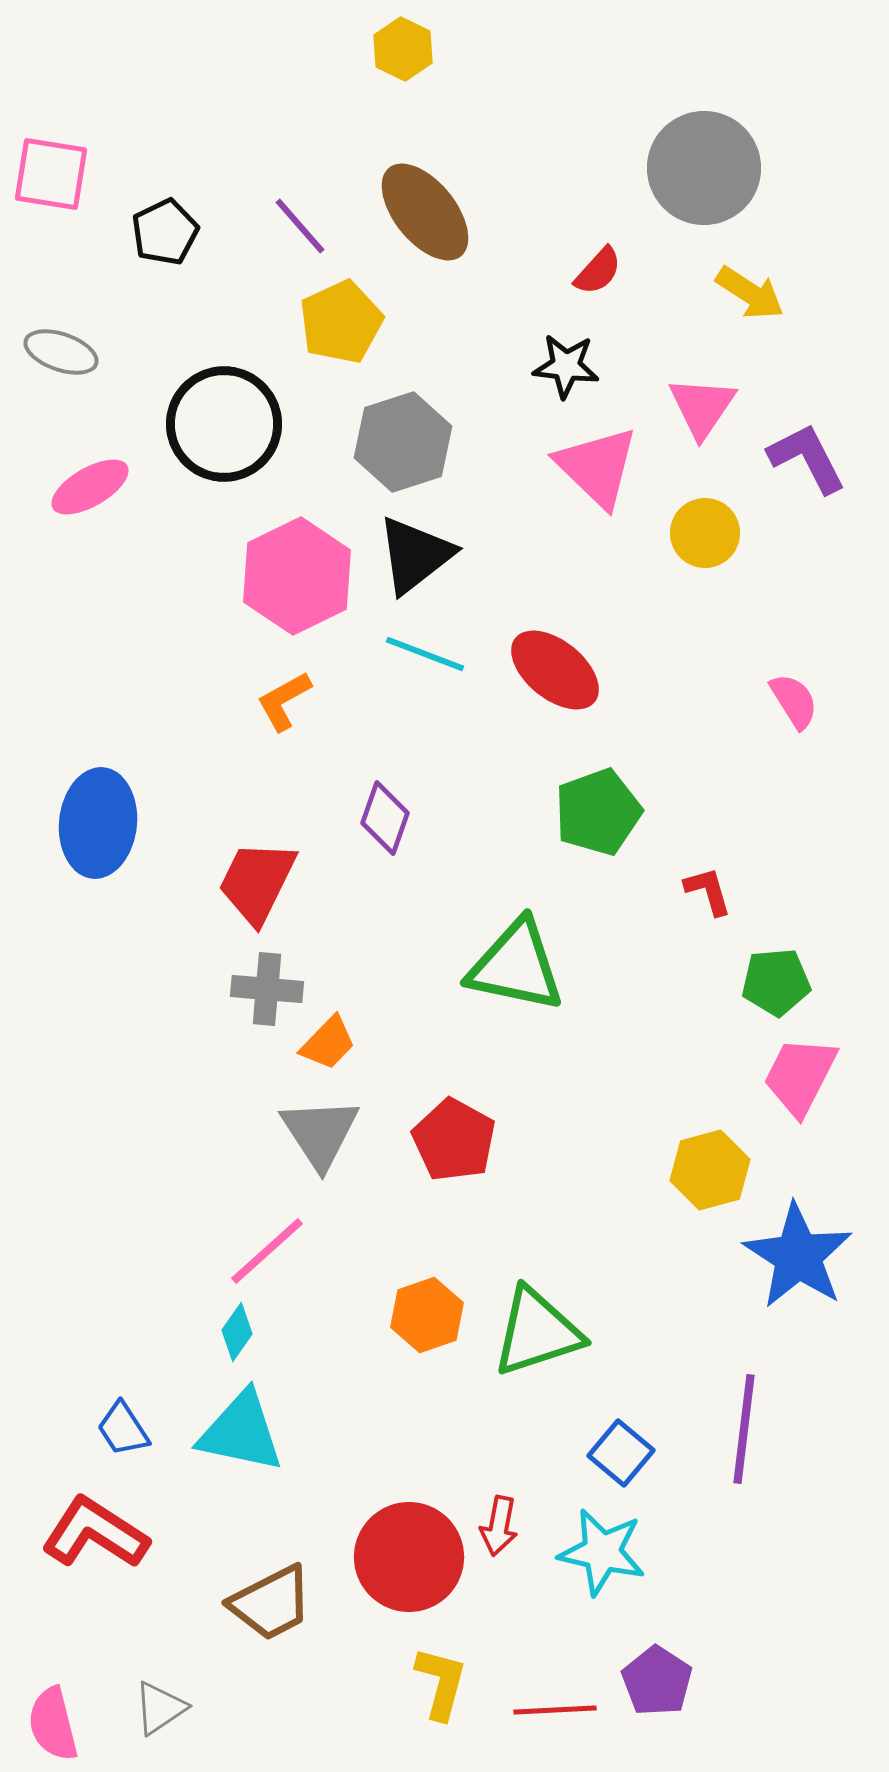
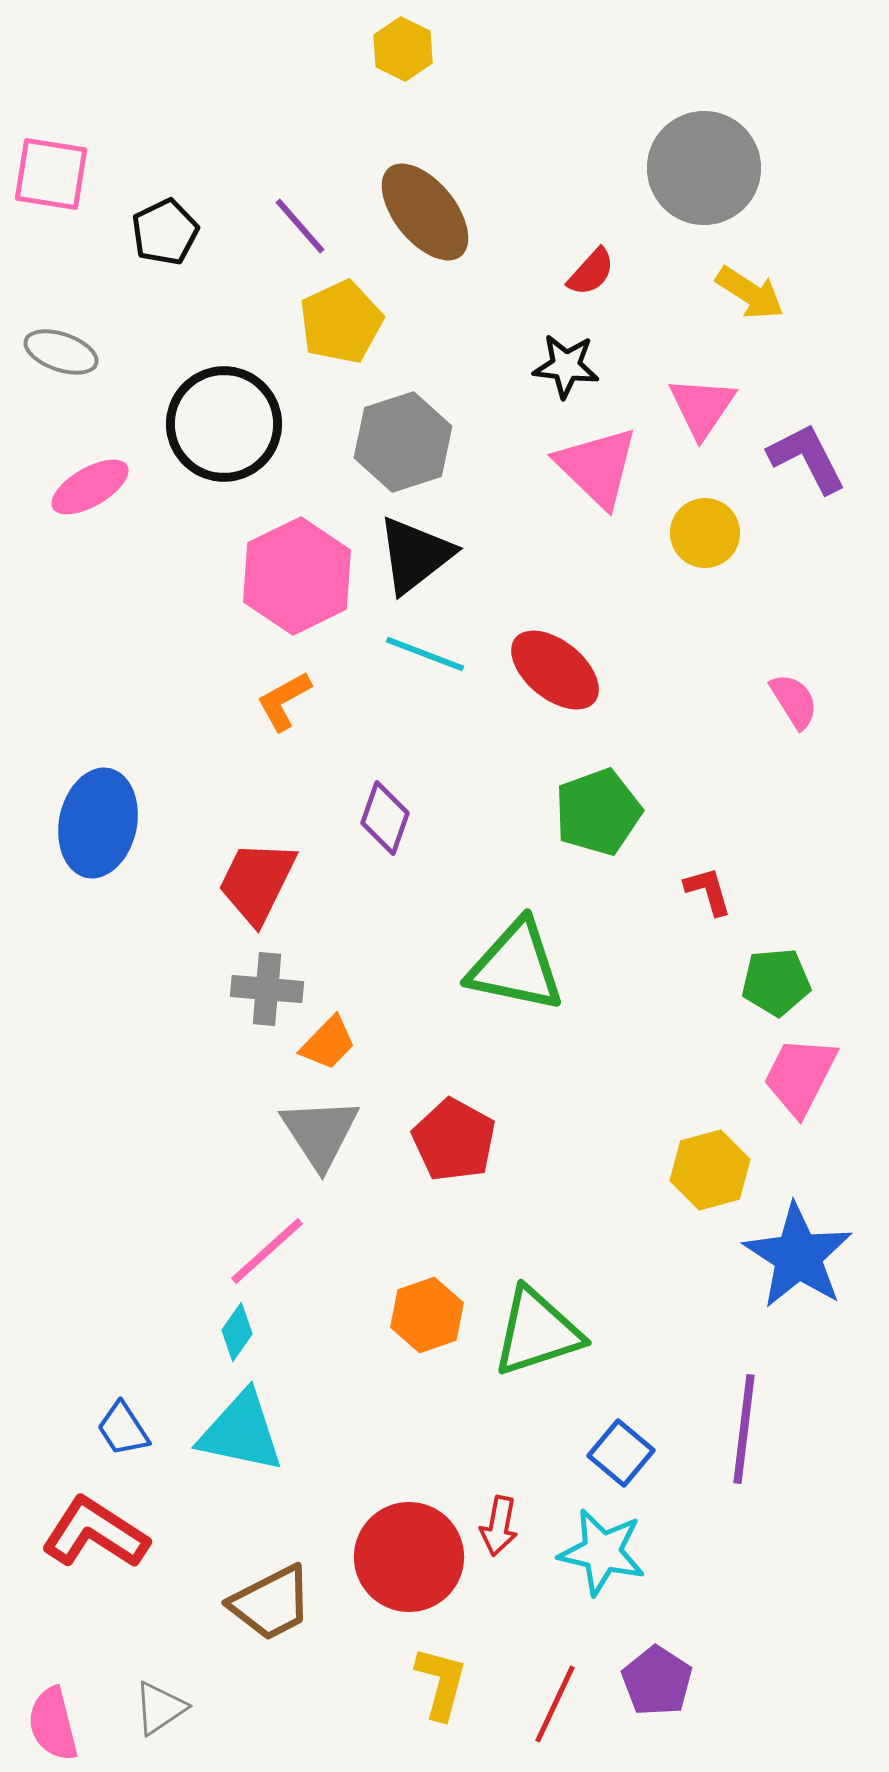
red semicircle at (598, 271): moved 7 px left, 1 px down
blue ellipse at (98, 823): rotated 6 degrees clockwise
red line at (555, 1710): moved 6 px up; rotated 62 degrees counterclockwise
